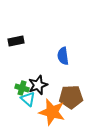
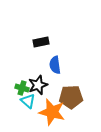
black rectangle: moved 25 px right, 1 px down
blue semicircle: moved 8 px left, 9 px down
cyan triangle: moved 2 px down
